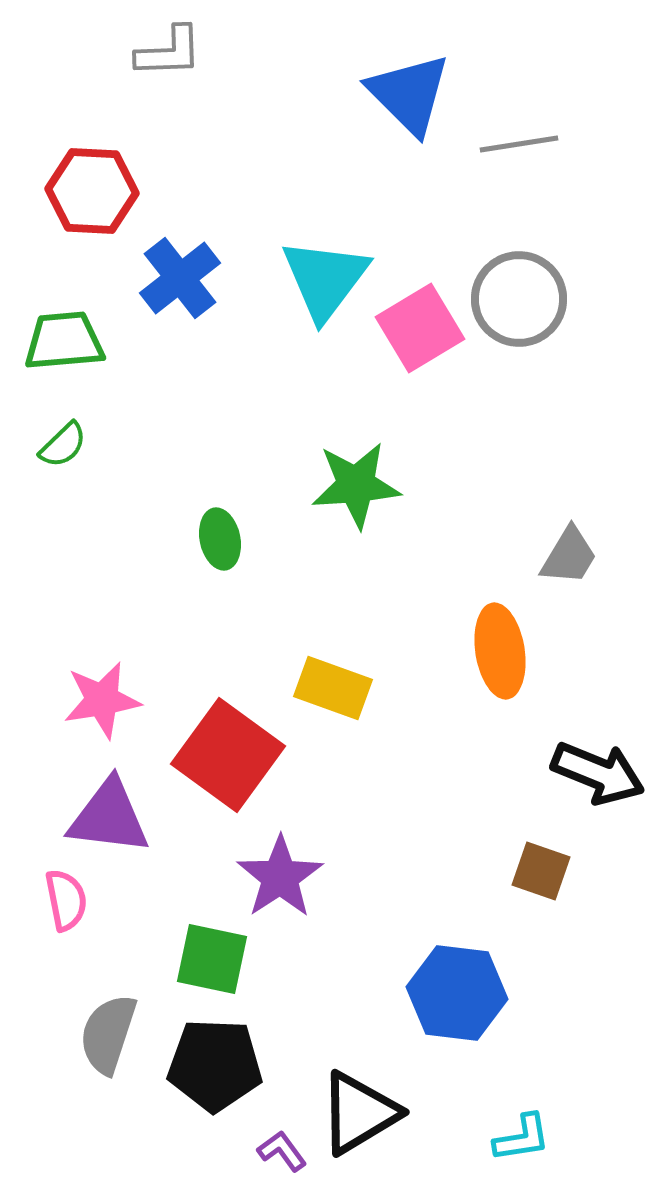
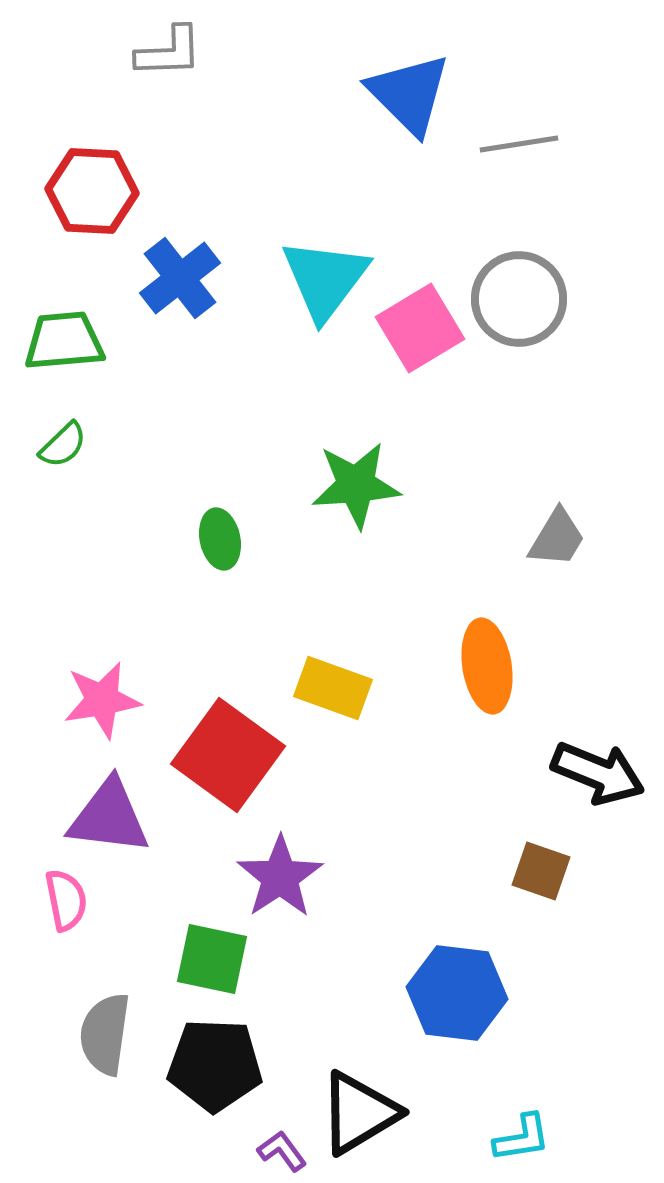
gray trapezoid: moved 12 px left, 18 px up
orange ellipse: moved 13 px left, 15 px down
gray semicircle: moved 3 px left; rotated 10 degrees counterclockwise
